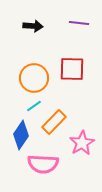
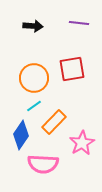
red square: rotated 12 degrees counterclockwise
